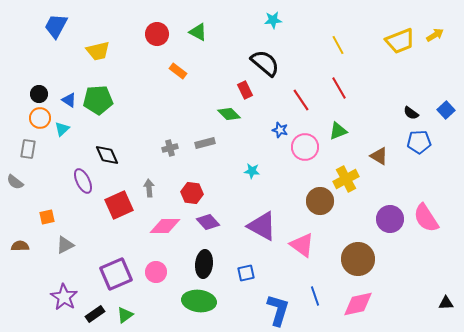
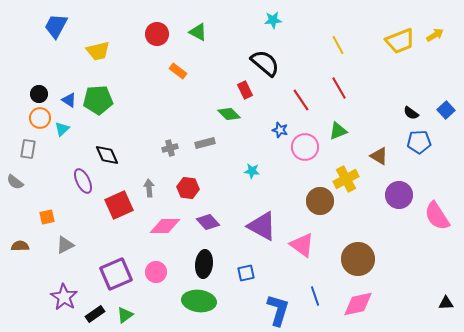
red hexagon at (192, 193): moved 4 px left, 5 px up
pink semicircle at (426, 218): moved 11 px right, 2 px up
purple circle at (390, 219): moved 9 px right, 24 px up
